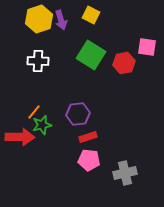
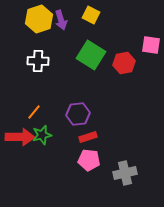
pink square: moved 4 px right, 2 px up
green star: moved 10 px down
